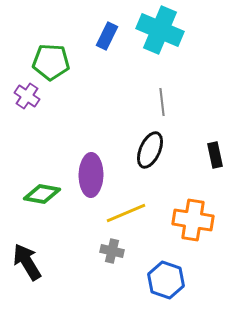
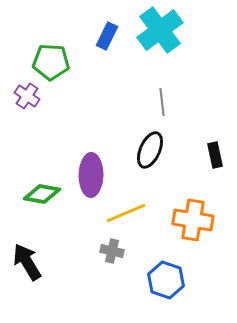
cyan cross: rotated 30 degrees clockwise
